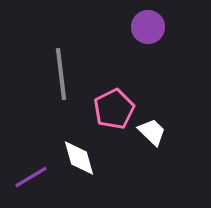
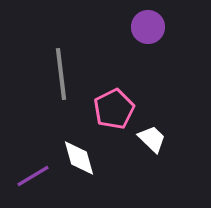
white trapezoid: moved 7 px down
purple line: moved 2 px right, 1 px up
